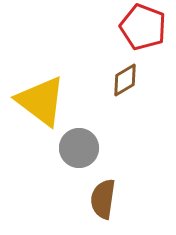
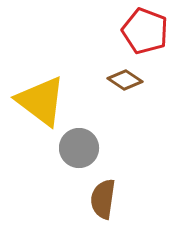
red pentagon: moved 2 px right, 4 px down
brown diamond: rotated 64 degrees clockwise
